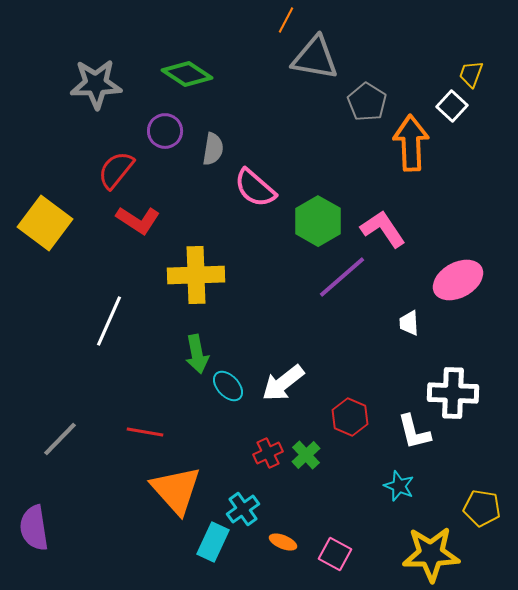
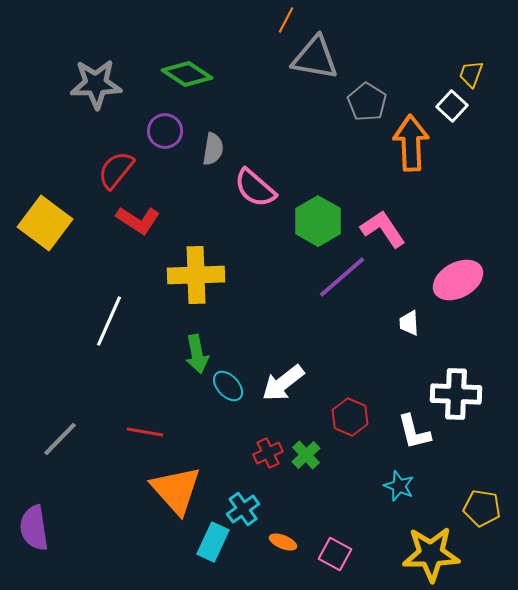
white cross: moved 3 px right, 1 px down
